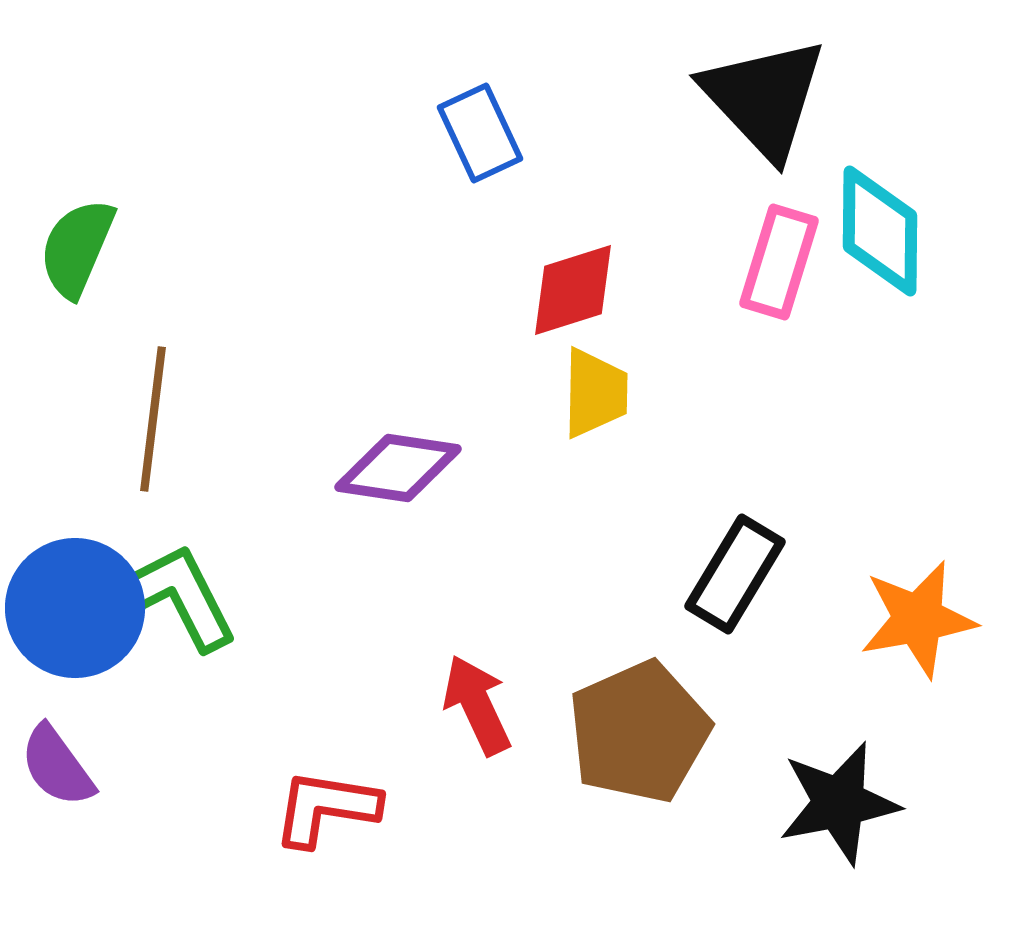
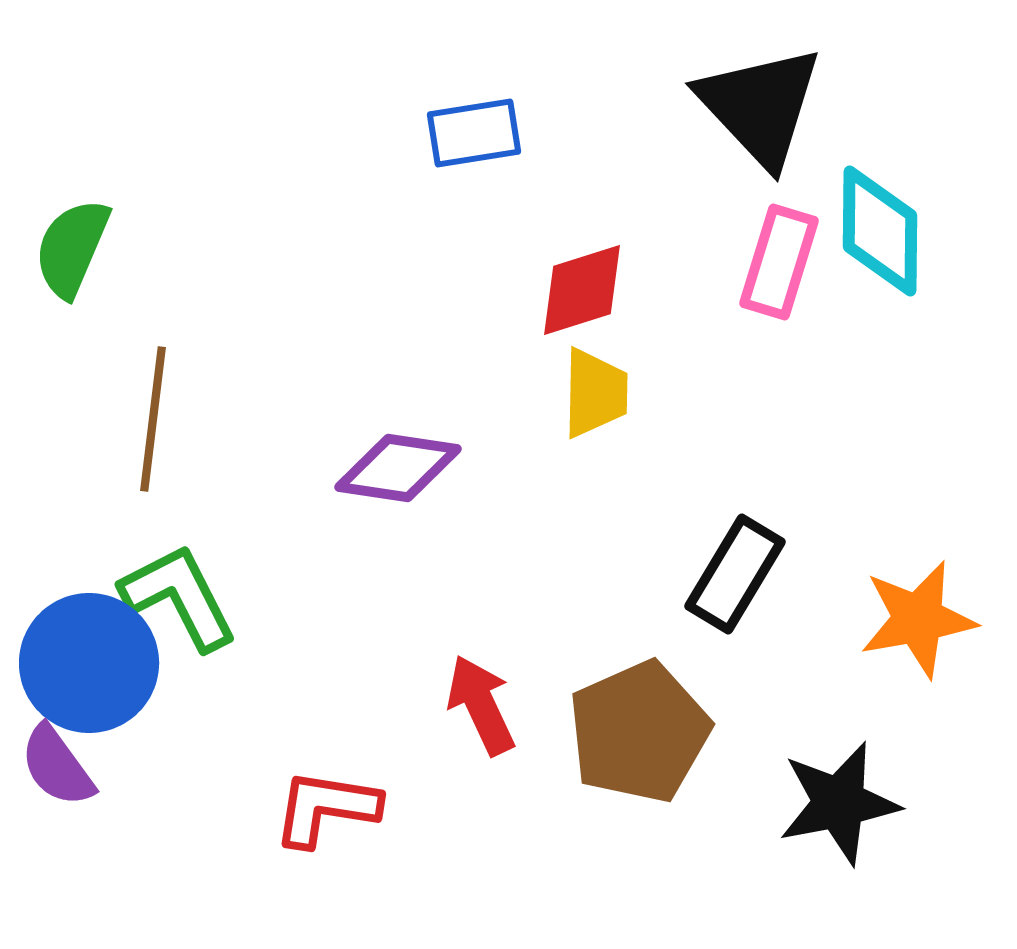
black triangle: moved 4 px left, 8 px down
blue rectangle: moved 6 px left; rotated 74 degrees counterclockwise
green semicircle: moved 5 px left
red diamond: moved 9 px right
blue circle: moved 14 px right, 55 px down
red arrow: moved 4 px right
